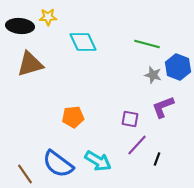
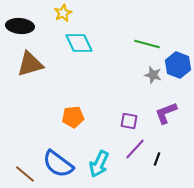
yellow star: moved 15 px right, 4 px up; rotated 24 degrees counterclockwise
cyan diamond: moved 4 px left, 1 px down
blue hexagon: moved 2 px up
purple L-shape: moved 3 px right, 6 px down
purple square: moved 1 px left, 2 px down
purple line: moved 2 px left, 4 px down
cyan arrow: moved 1 px right, 3 px down; rotated 84 degrees clockwise
brown line: rotated 15 degrees counterclockwise
